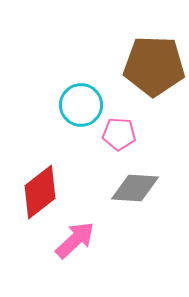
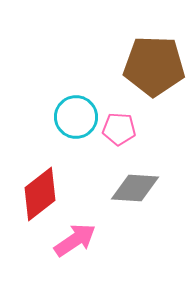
cyan circle: moved 5 px left, 12 px down
pink pentagon: moved 5 px up
red diamond: moved 2 px down
pink arrow: rotated 9 degrees clockwise
